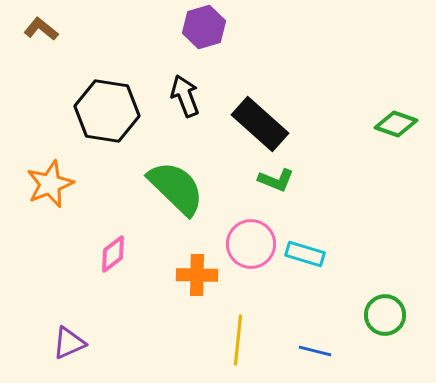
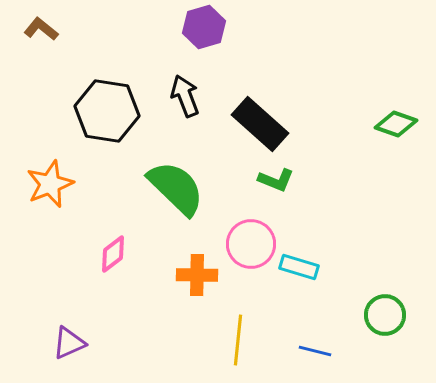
cyan rectangle: moved 6 px left, 13 px down
